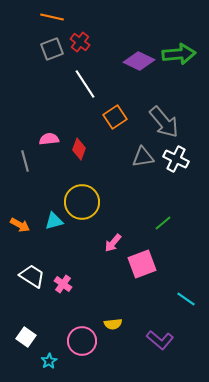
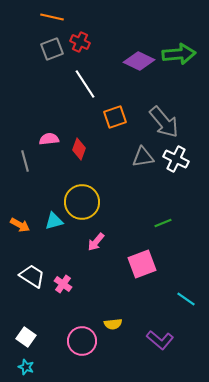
red cross: rotated 12 degrees counterclockwise
orange square: rotated 15 degrees clockwise
green line: rotated 18 degrees clockwise
pink arrow: moved 17 px left, 1 px up
cyan star: moved 23 px left, 6 px down; rotated 21 degrees counterclockwise
